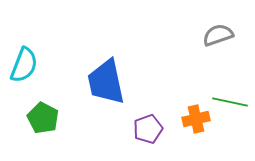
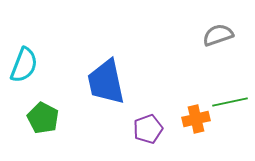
green line: rotated 24 degrees counterclockwise
